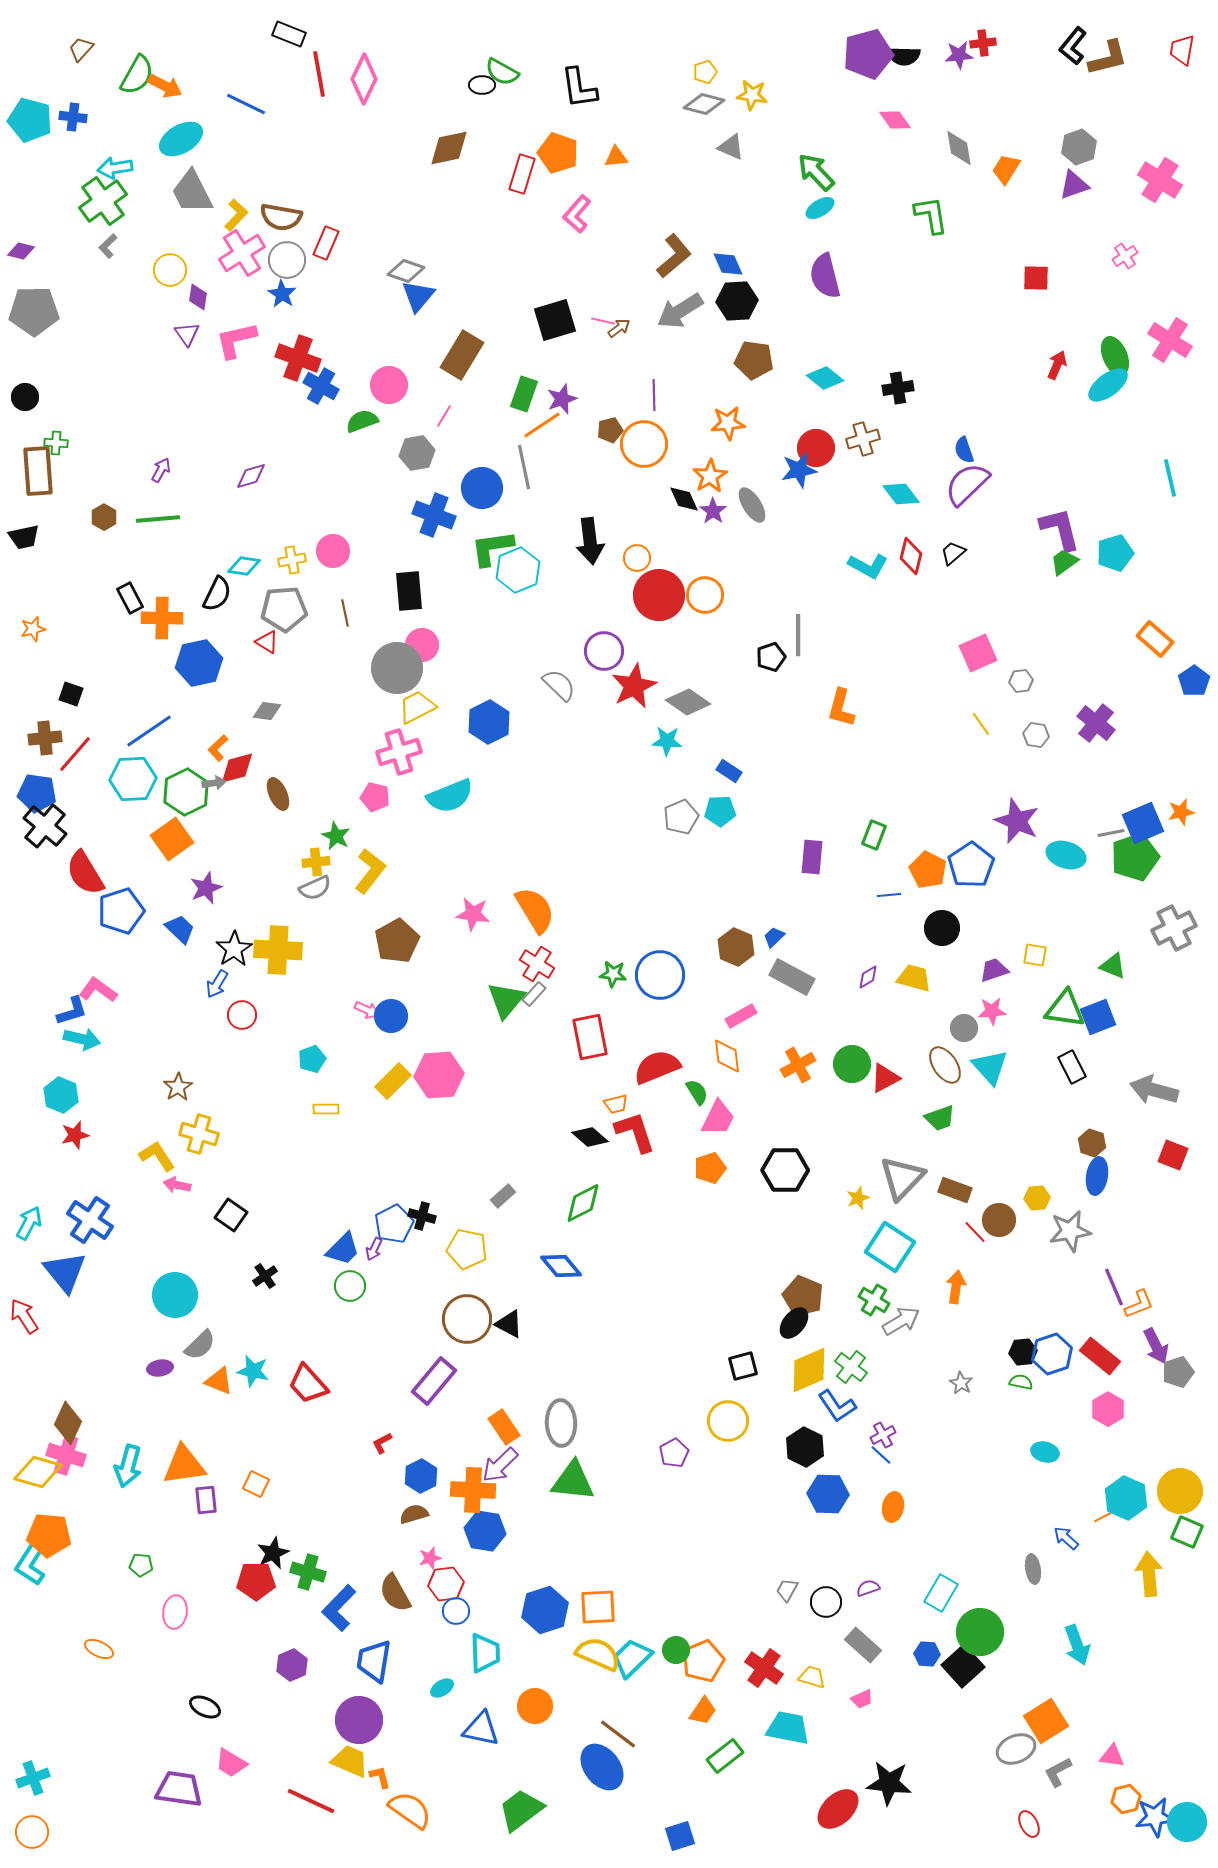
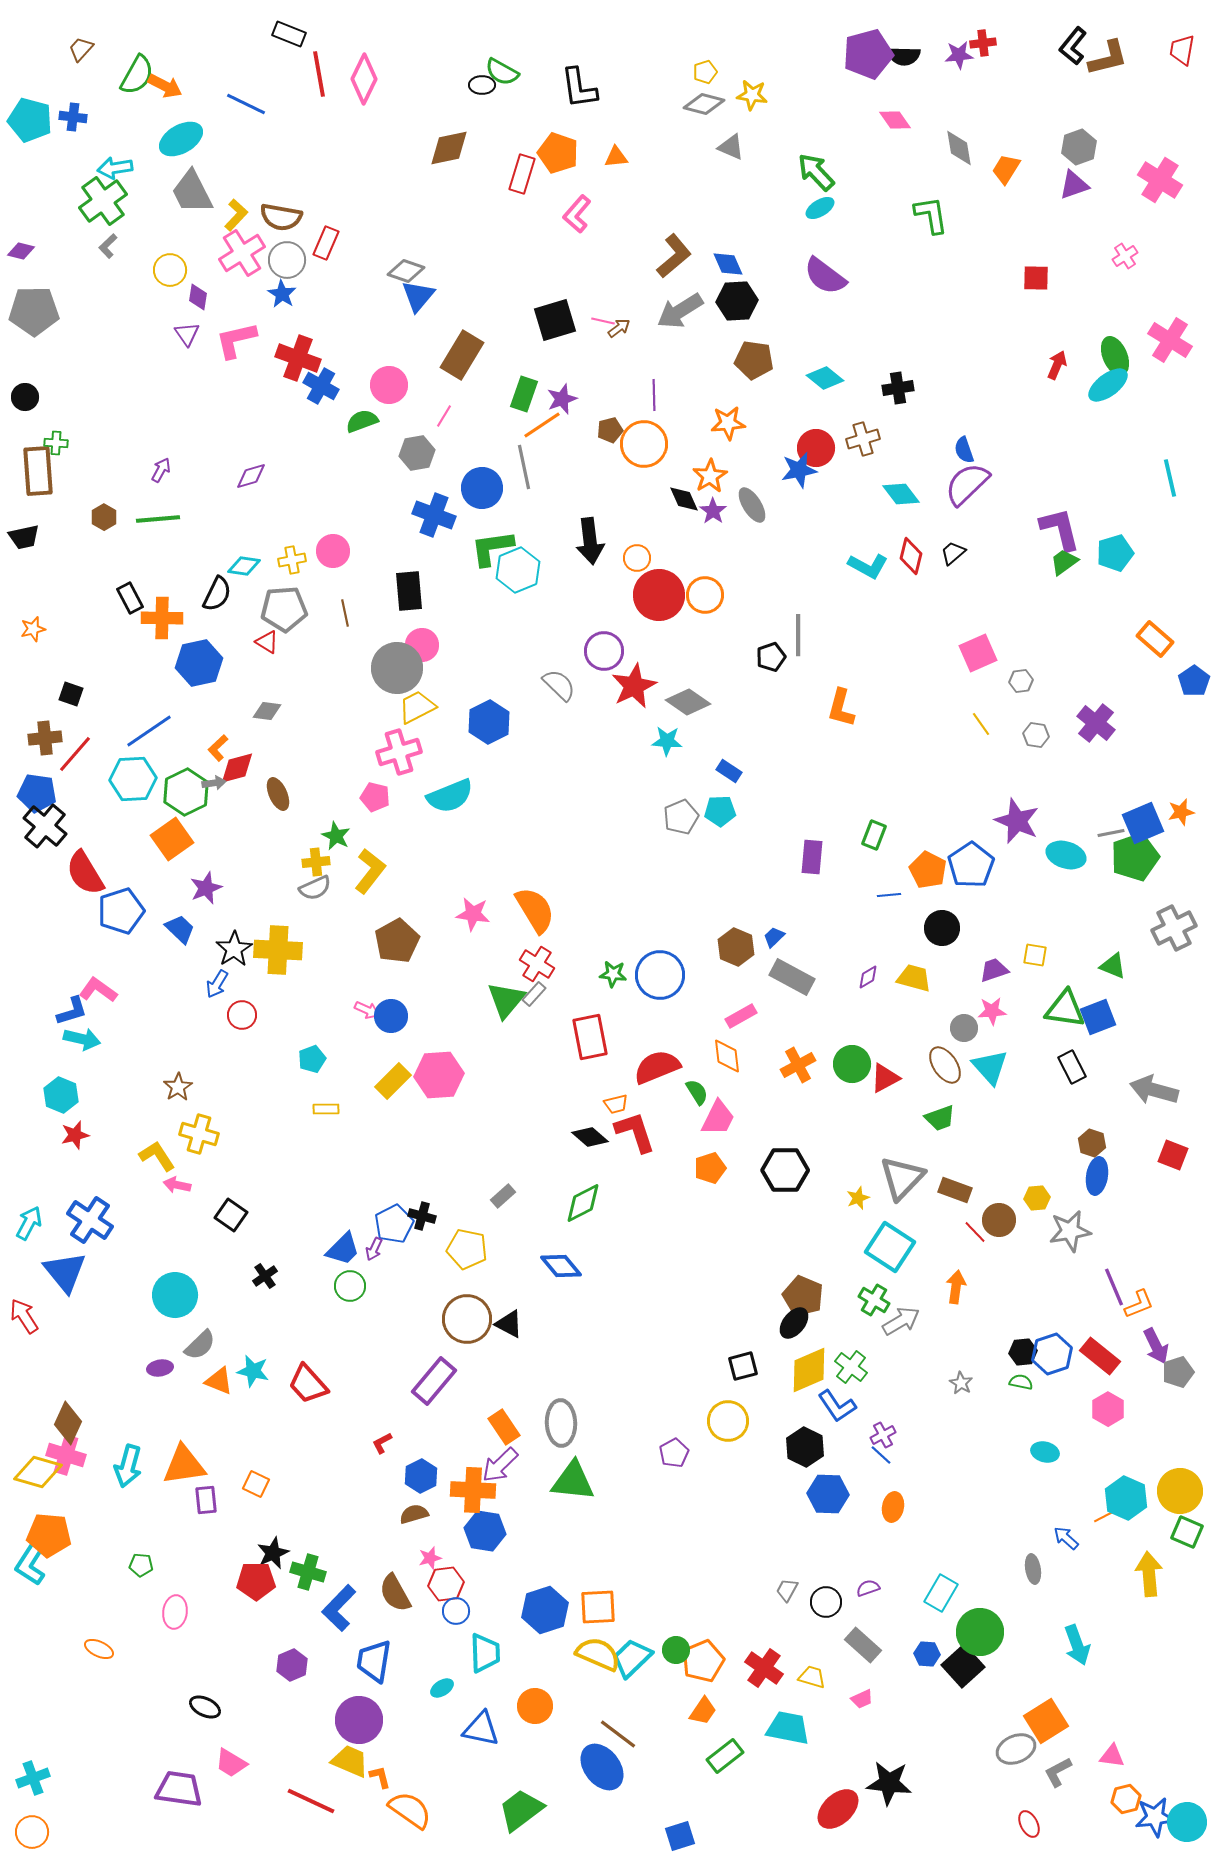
purple semicircle at (825, 276): rotated 39 degrees counterclockwise
